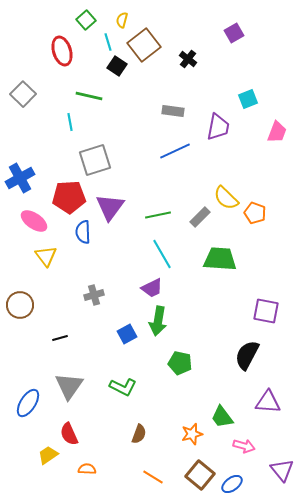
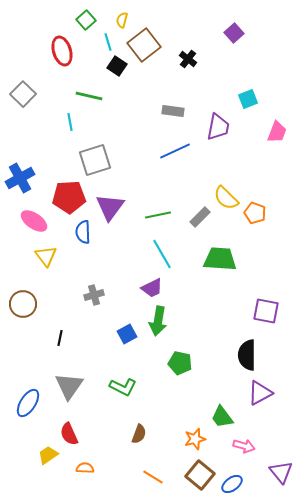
purple square at (234, 33): rotated 12 degrees counterclockwise
brown circle at (20, 305): moved 3 px right, 1 px up
black line at (60, 338): rotated 63 degrees counterclockwise
black semicircle at (247, 355): rotated 28 degrees counterclockwise
purple triangle at (268, 402): moved 8 px left, 9 px up; rotated 32 degrees counterclockwise
orange star at (192, 434): moved 3 px right, 5 px down
orange semicircle at (87, 469): moved 2 px left, 1 px up
purple triangle at (282, 470): moved 1 px left, 2 px down
